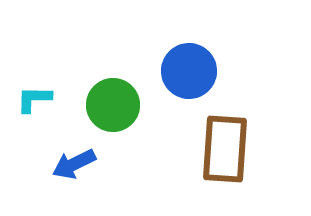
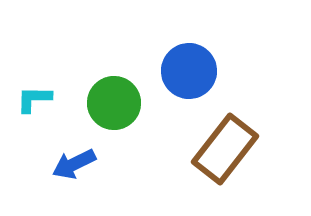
green circle: moved 1 px right, 2 px up
brown rectangle: rotated 34 degrees clockwise
